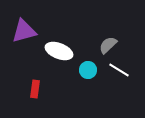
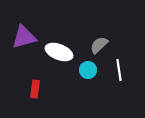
purple triangle: moved 6 px down
gray semicircle: moved 9 px left
white ellipse: moved 1 px down
white line: rotated 50 degrees clockwise
